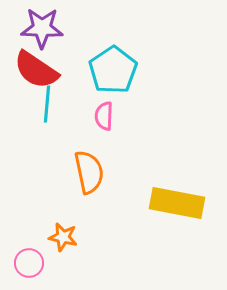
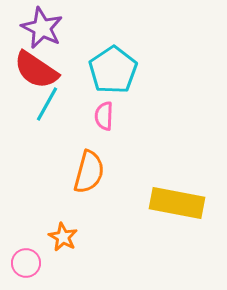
purple star: rotated 24 degrees clockwise
cyan line: rotated 24 degrees clockwise
orange semicircle: rotated 27 degrees clockwise
orange star: rotated 16 degrees clockwise
pink circle: moved 3 px left
